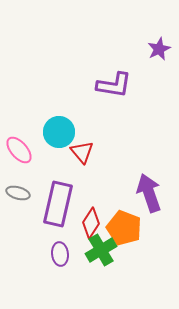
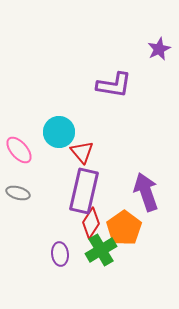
purple arrow: moved 3 px left, 1 px up
purple rectangle: moved 26 px right, 13 px up
orange pentagon: rotated 16 degrees clockwise
